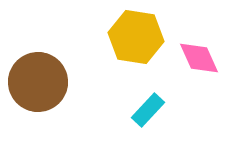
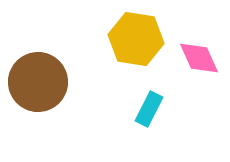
yellow hexagon: moved 2 px down
cyan rectangle: moved 1 px right, 1 px up; rotated 16 degrees counterclockwise
